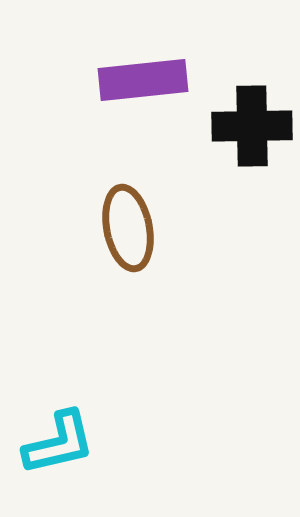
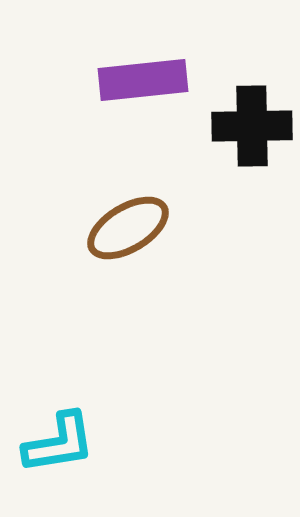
brown ellipse: rotated 70 degrees clockwise
cyan L-shape: rotated 4 degrees clockwise
